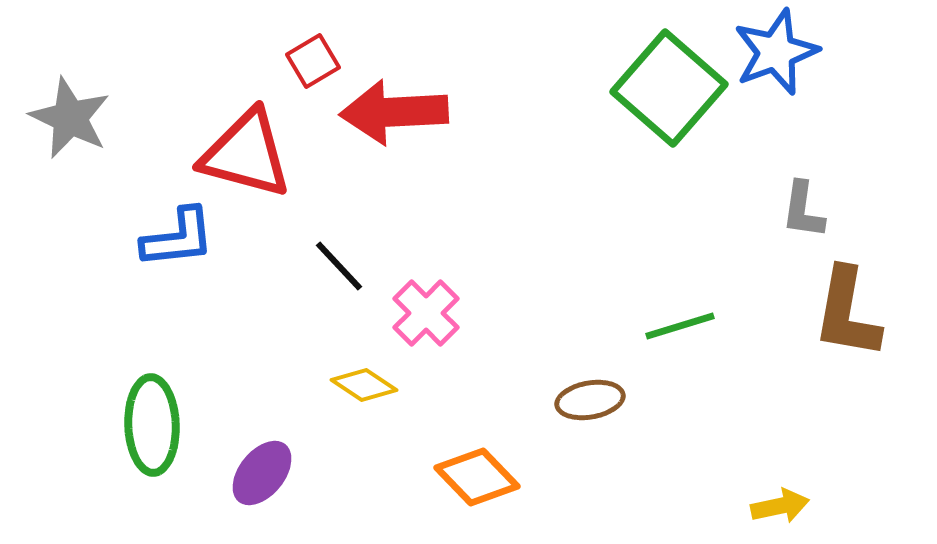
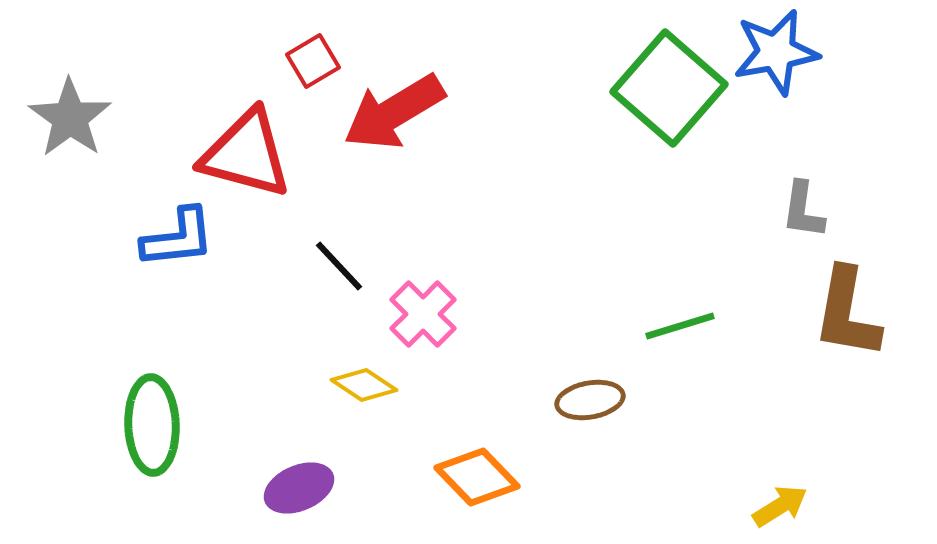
blue star: rotated 10 degrees clockwise
red arrow: rotated 28 degrees counterclockwise
gray star: rotated 10 degrees clockwise
pink cross: moved 3 px left, 1 px down
purple ellipse: moved 37 px right, 15 px down; rotated 28 degrees clockwise
yellow arrow: rotated 20 degrees counterclockwise
